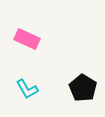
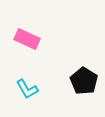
black pentagon: moved 1 px right, 7 px up
